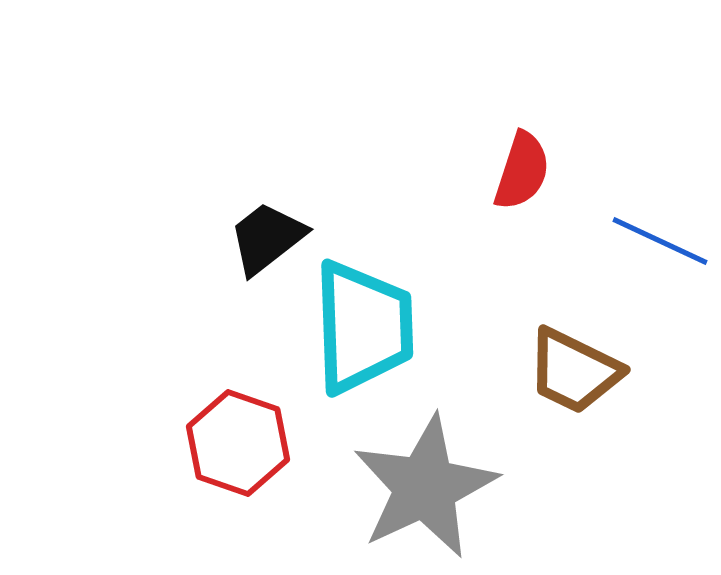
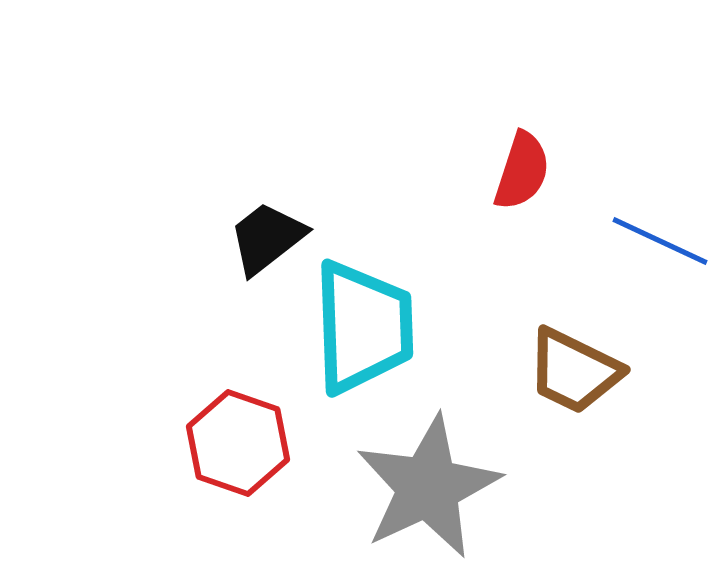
gray star: moved 3 px right
